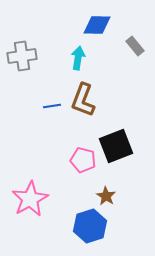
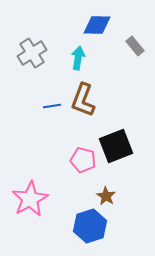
gray cross: moved 10 px right, 3 px up; rotated 24 degrees counterclockwise
